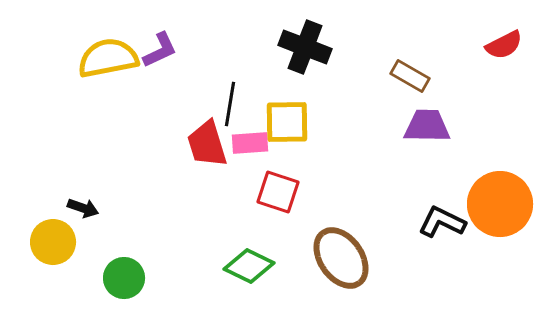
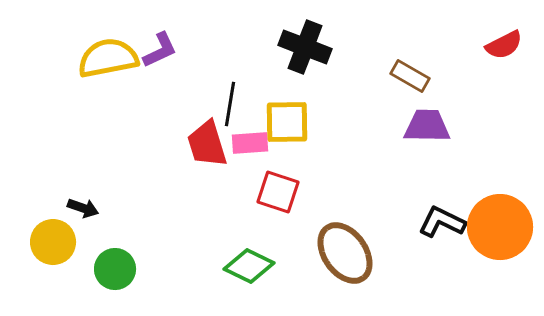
orange circle: moved 23 px down
brown ellipse: moved 4 px right, 5 px up
green circle: moved 9 px left, 9 px up
